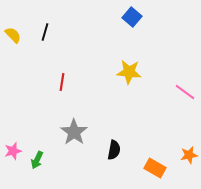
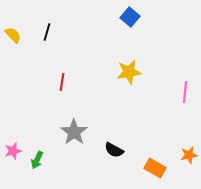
blue square: moved 2 px left
black line: moved 2 px right
yellow star: rotated 15 degrees counterclockwise
pink line: rotated 60 degrees clockwise
black semicircle: rotated 108 degrees clockwise
